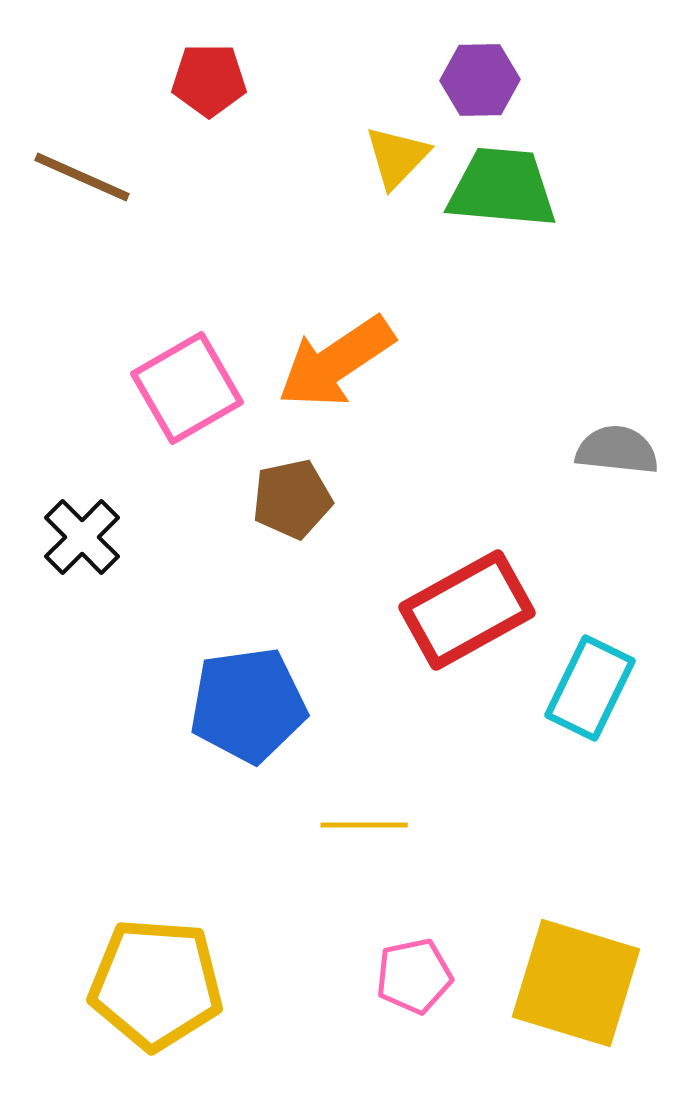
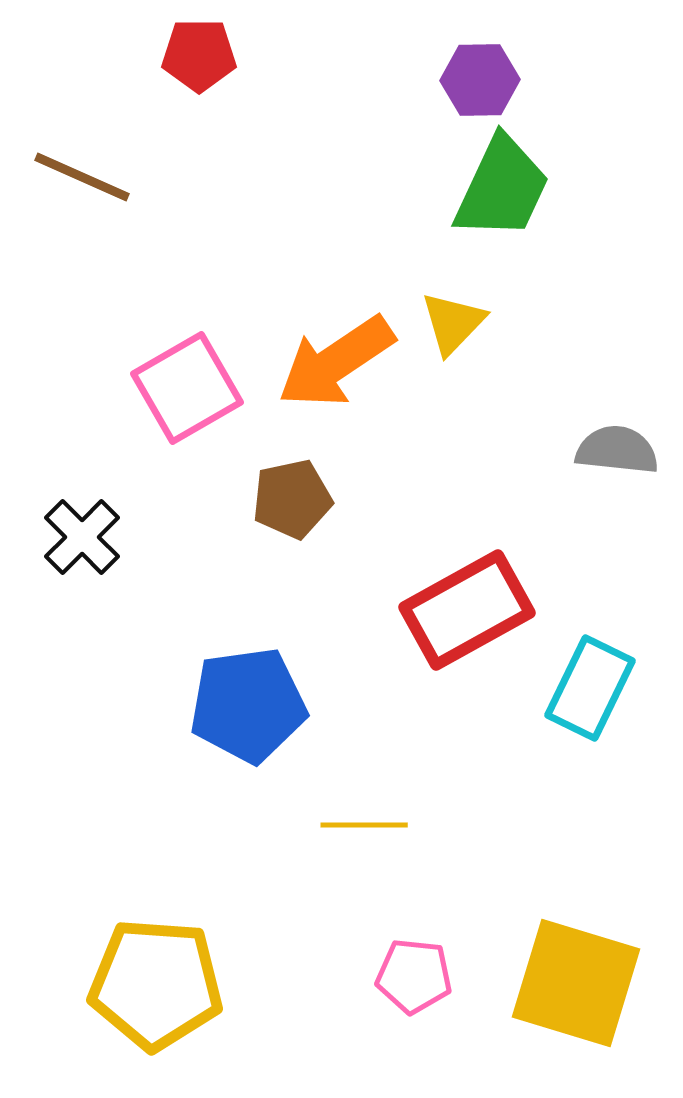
red pentagon: moved 10 px left, 25 px up
yellow triangle: moved 56 px right, 166 px down
green trapezoid: rotated 110 degrees clockwise
pink pentagon: rotated 18 degrees clockwise
